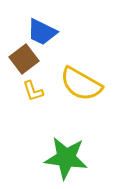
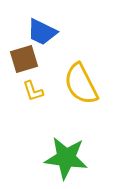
brown square: rotated 20 degrees clockwise
yellow semicircle: rotated 33 degrees clockwise
